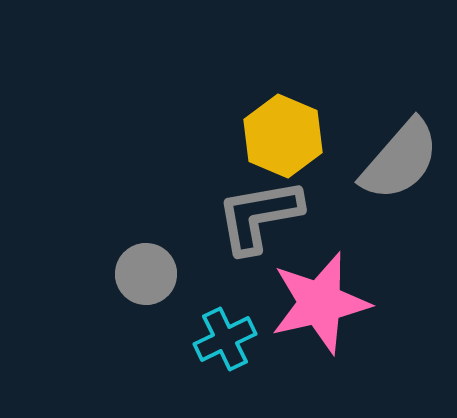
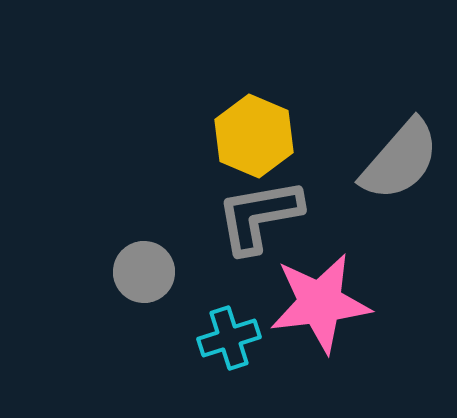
yellow hexagon: moved 29 px left
gray circle: moved 2 px left, 2 px up
pink star: rotated 6 degrees clockwise
cyan cross: moved 4 px right, 1 px up; rotated 8 degrees clockwise
